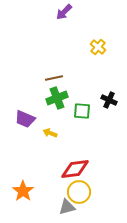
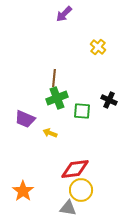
purple arrow: moved 2 px down
brown line: rotated 72 degrees counterclockwise
yellow circle: moved 2 px right, 2 px up
gray triangle: moved 1 px right, 1 px down; rotated 24 degrees clockwise
